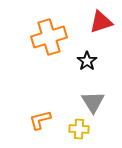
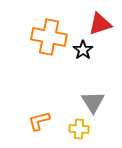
red triangle: moved 1 px left, 2 px down
orange cross: rotated 28 degrees clockwise
black star: moved 4 px left, 11 px up
orange L-shape: moved 1 px left, 1 px down
